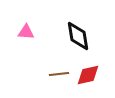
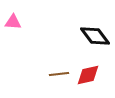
pink triangle: moved 13 px left, 10 px up
black diamond: moved 17 px right; rotated 28 degrees counterclockwise
